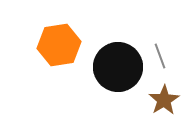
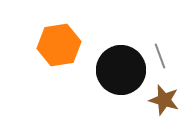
black circle: moved 3 px right, 3 px down
brown star: rotated 24 degrees counterclockwise
